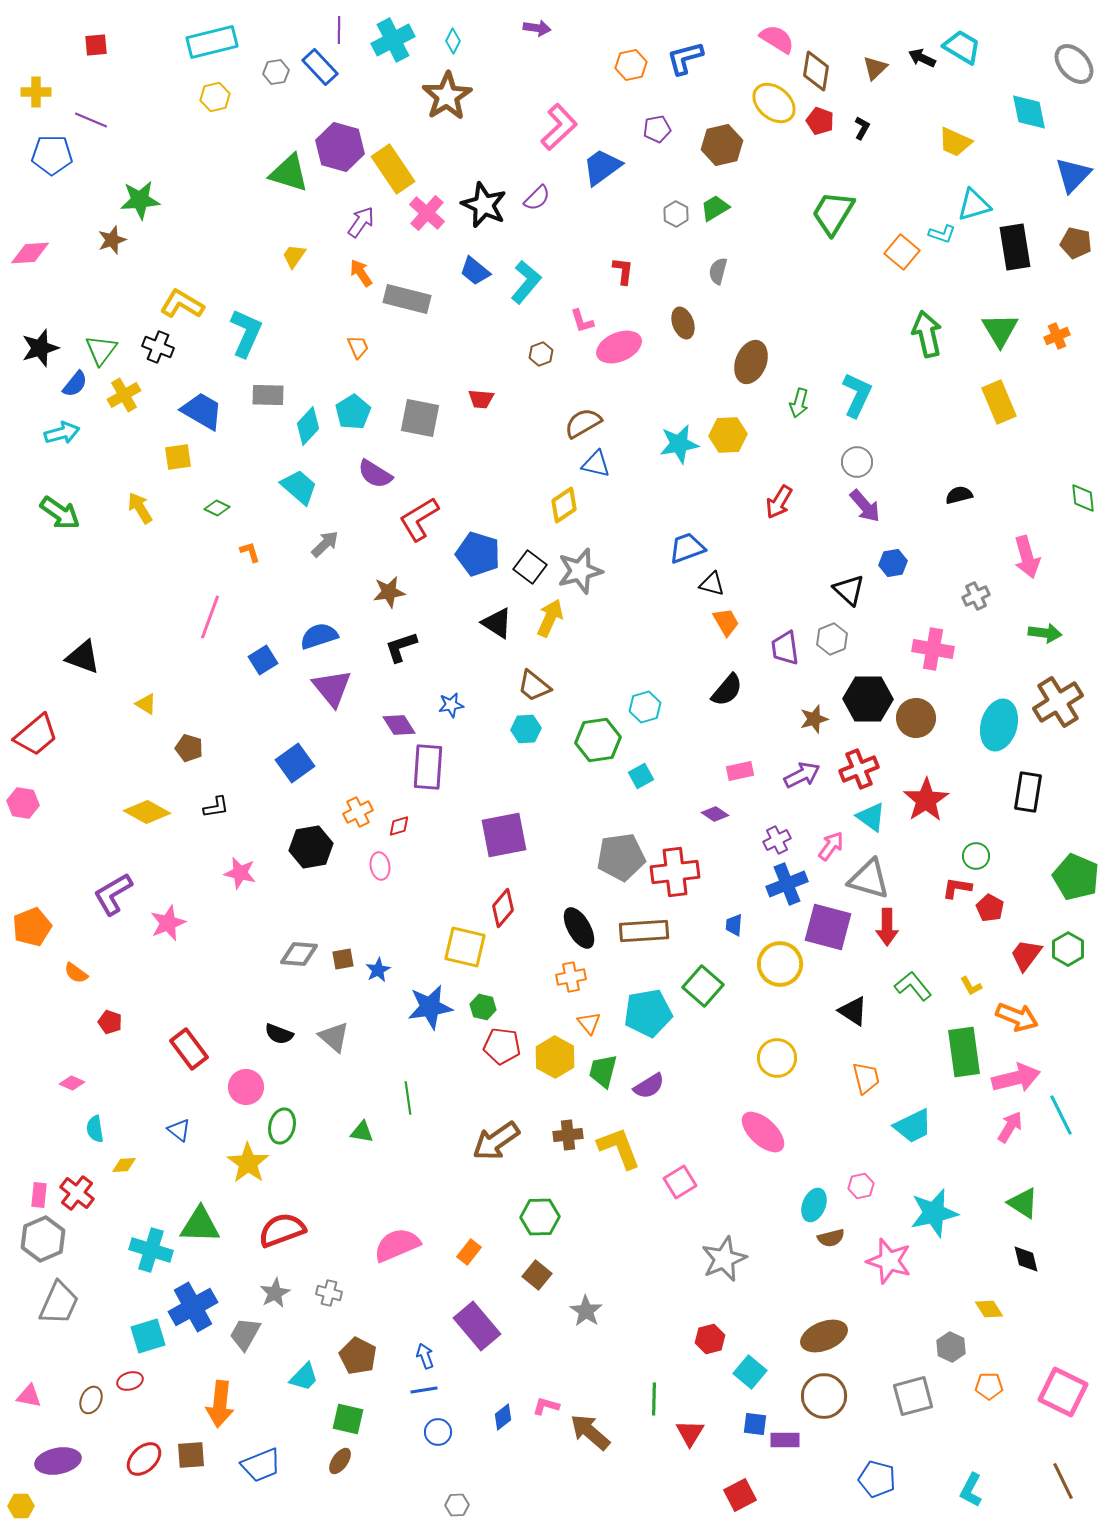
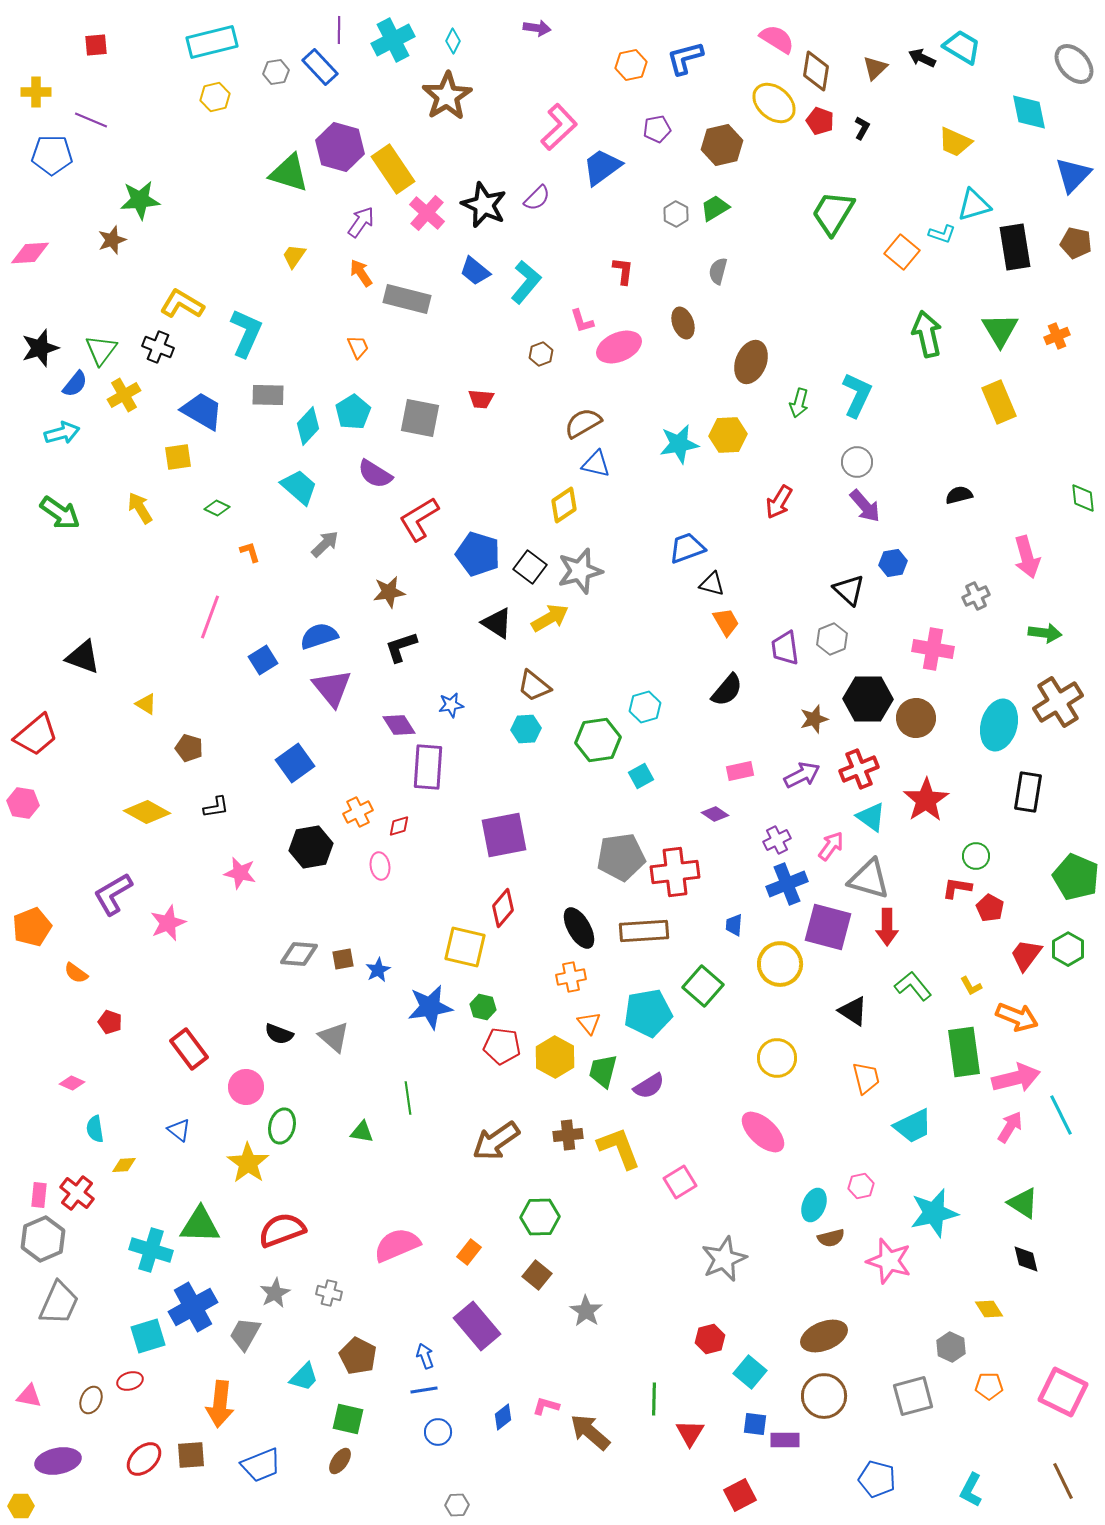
yellow arrow at (550, 618): rotated 36 degrees clockwise
